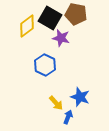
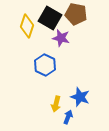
yellow diamond: rotated 35 degrees counterclockwise
yellow arrow: moved 1 px down; rotated 56 degrees clockwise
